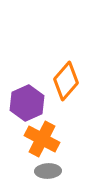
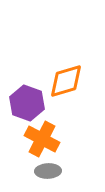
orange diamond: rotated 33 degrees clockwise
purple hexagon: rotated 16 degrees counterclockwise
